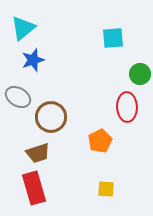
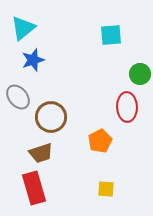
cyan square: moved 2 px left, 3 px up
gray ellipse: rotated 20 degrees clockwise
brown trapezoid: moved 3 px right
